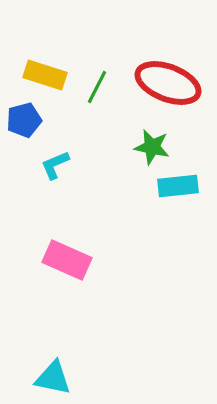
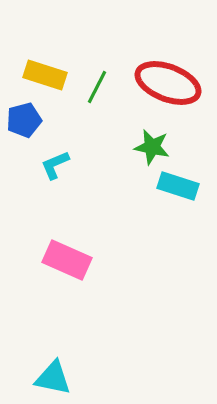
cyan rectangle: rotated 24 degrees clockwise
